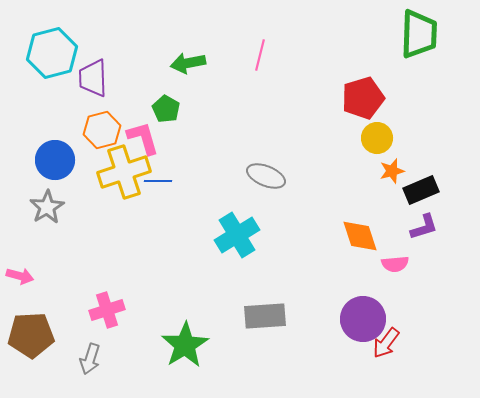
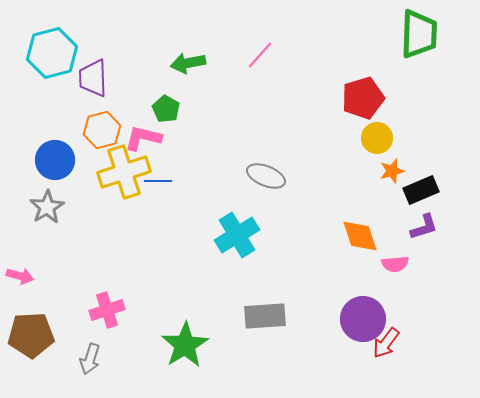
pink line: rotated 28 degrees clockwise
pink L-shape: rotated 60 degrees counterclockwise
